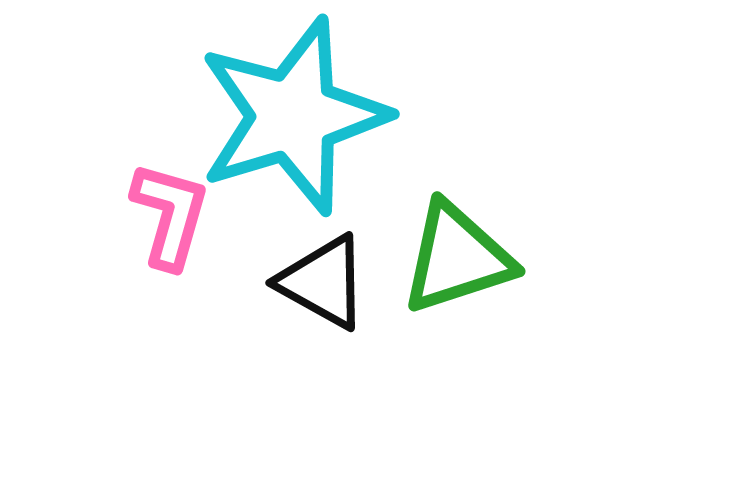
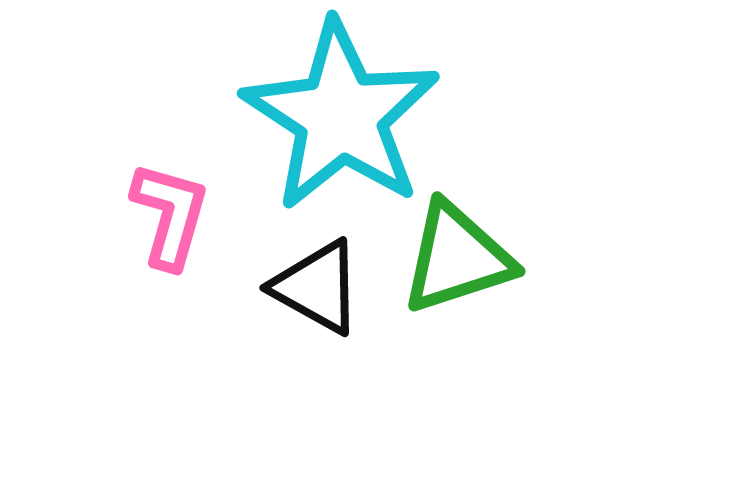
cyan star: moved 48 px right; rotated 22 degrees counterclockwise
black triangle: moved 6 px left, 5 px down
